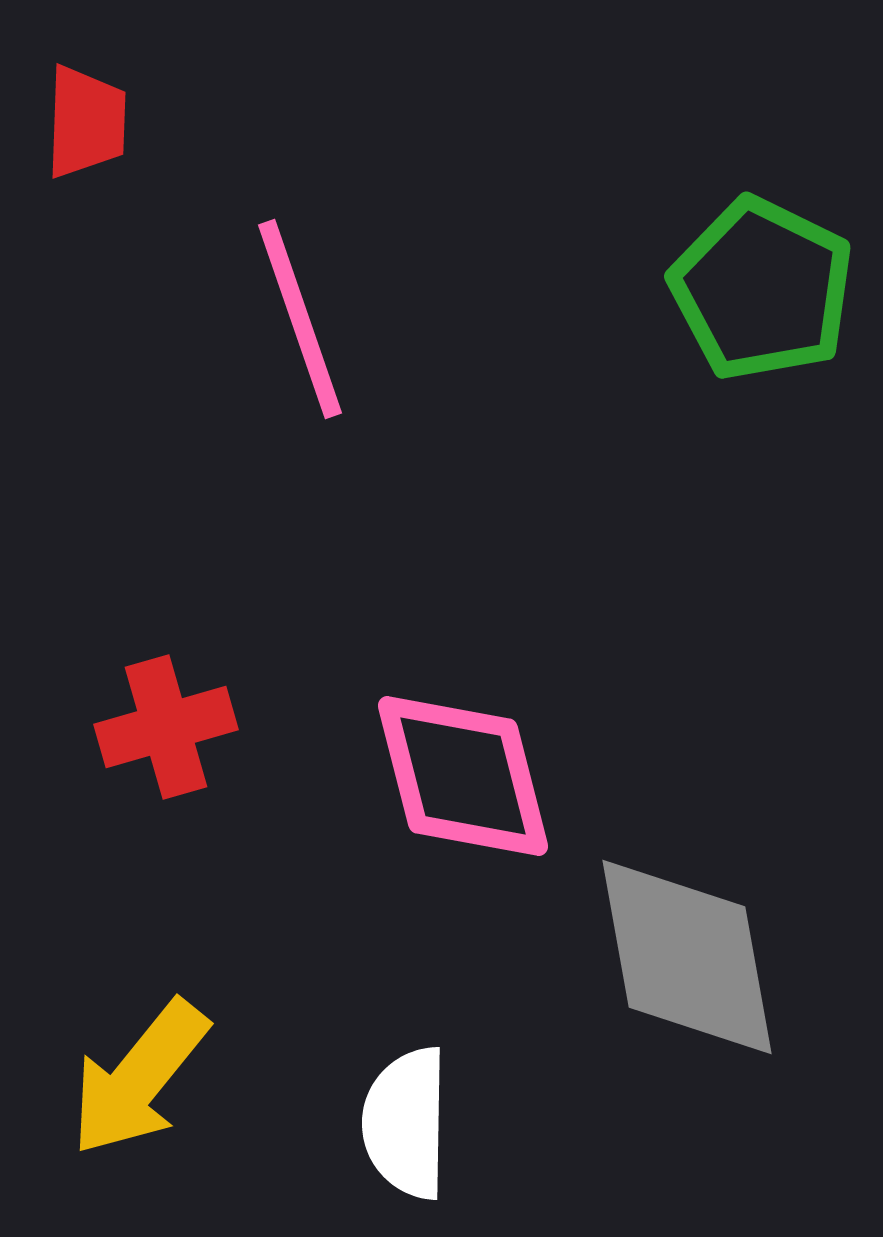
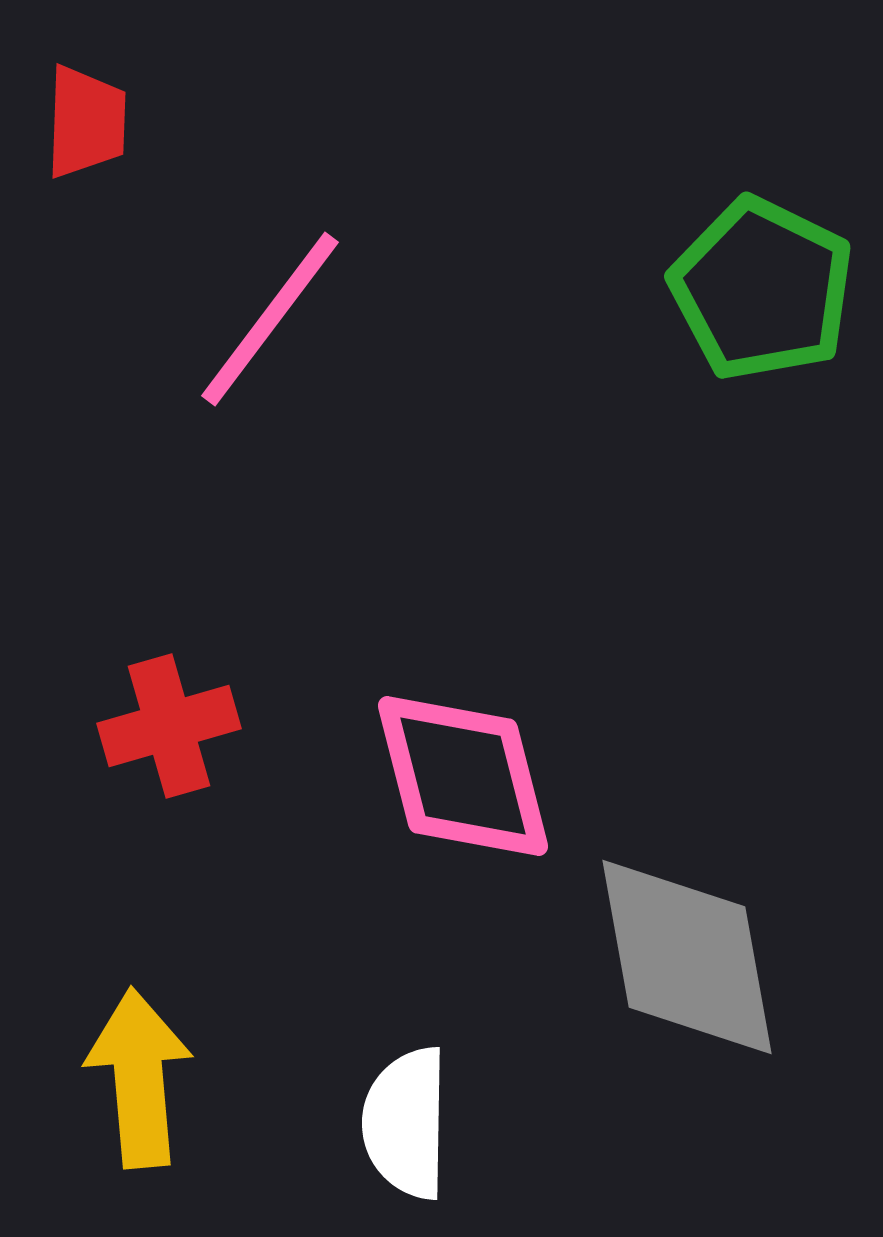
pink line: moved 30 px left; rotated 56 degrees clockwise
red cross: moved 3 px right, 1 px up
yellow arrow: rotated 136 degrees clockwise
